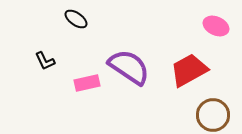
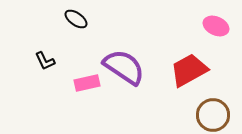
purple semicircle: moved 5 px left
